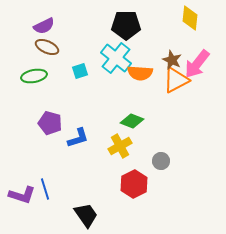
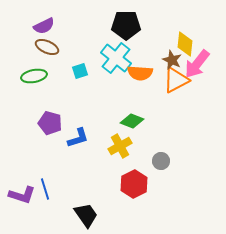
yellow diamond: moved 5 px left, 26 px down
